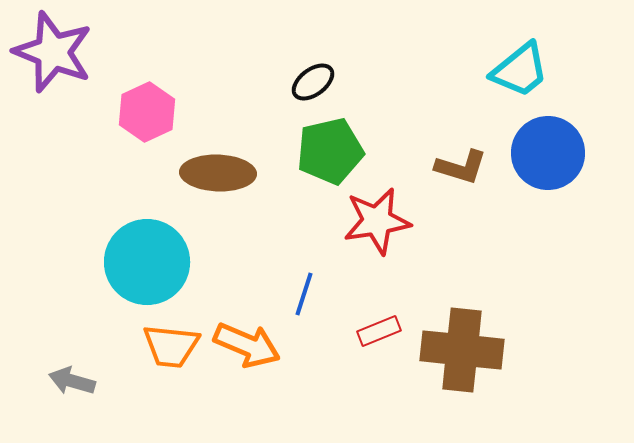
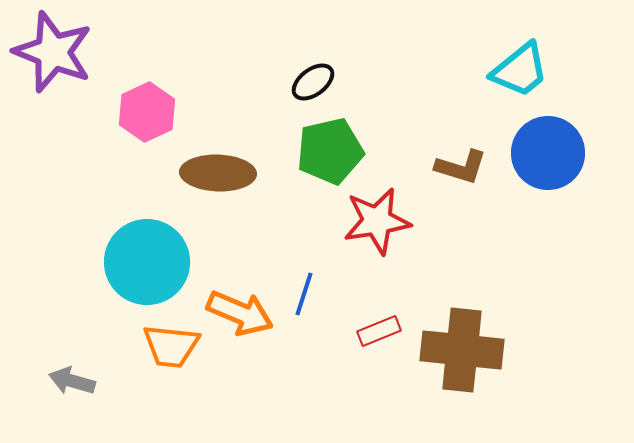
orange arrow: moved 7 px left, 32 px up
